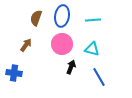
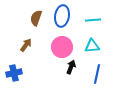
pink circle: moved 3 px down
cyan triangle: moved 3 px up; rotated 21 degrees counterclockwise
blue cross: rotated 21 degrees counterclockwise
blue line: moved 2 px left, 3 px up; rotated 42 degrees clockwise
